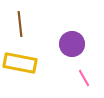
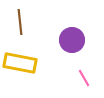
brown line: moved 2 px up
purple circle: moved 4 px up
